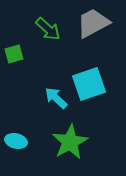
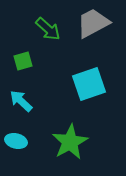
green square: moved 9 px right, 7 px down
cyan arrow: moved 35 px left, 3 px down
